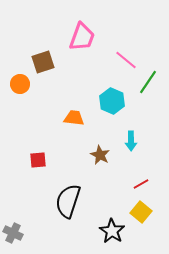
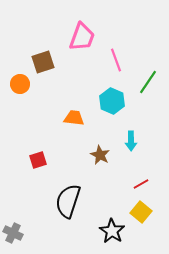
pink line: moved 10 px left; rotated 30 degrees clockwise
red square: rotated 12 degrees counterclockwise
